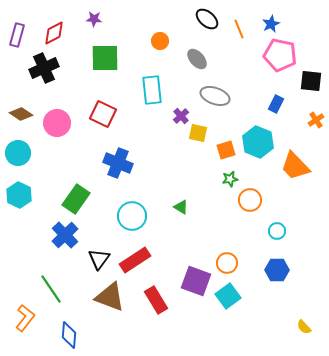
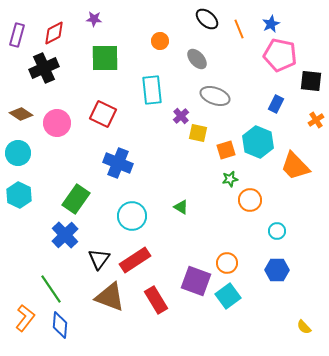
blue diamond at (69, 335): moved 9 px left, 10 px up
